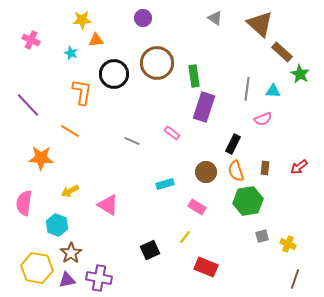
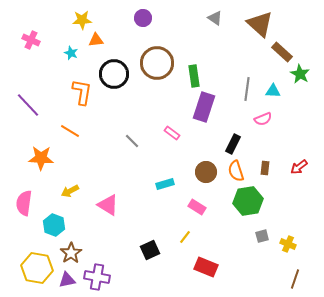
gray line at (132, 141): rotated 21 degrees clockwise
cyan hexagon at (57, 225): moved 3 px left
purple cross at (99, 278): moved 2 px left, 1 px up
